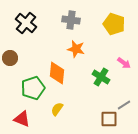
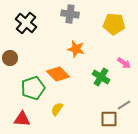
gray cross: moved 1 px left, 6 px up
yellow pentagon: rotated 15 degrees counterclockwise
orange diamond: moved 1 px right, 1 px down; rotated 50 degrees counterclockwise
red triangle: rotated 18 degrees counterclockwise
